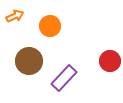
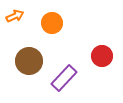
orange circle: moved 2 px right, 3 px up
red circle: moved 8 px left, 5 px up
